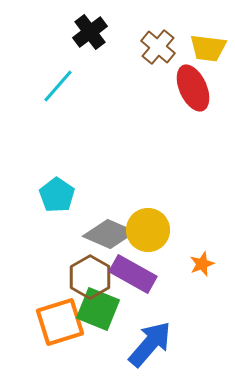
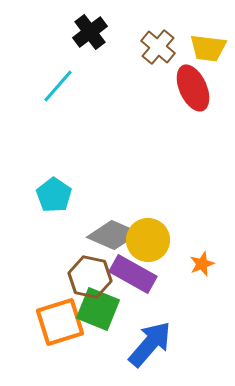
cyan pentagon: moved 3 px left
yellow circle: moved 10 px down
gray diamond: moved 4 px right, 1 px down
brown hexagon: rotated 18 degrees counterclockwise
